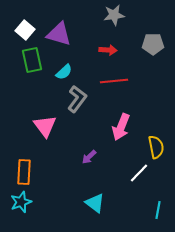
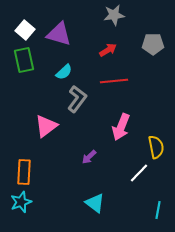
red arrow: rotated 36 degrees counterclockwise
green rectangle: moved 8 px left
pink triangle: moved 1 px right; rotated 30 degrees clockwise
